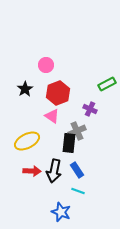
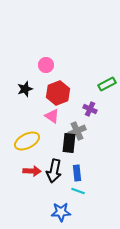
black star: rotated 14 degrees clockwise
blue rectangle: moved 3 px down; rotated 28 degrees clockwise
blue star: rotated 24 degrees counterclockwise
